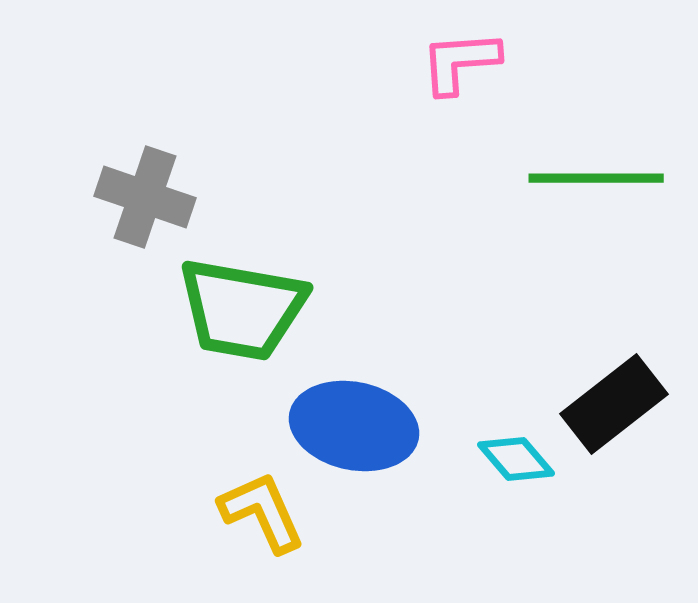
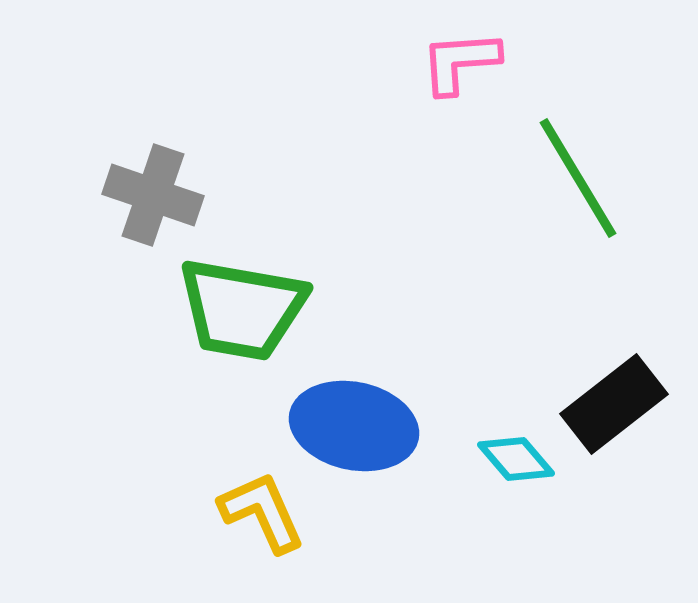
green line: moved 18 px left; rotated 59 degrees clockwise
gray cross: moved 8 px right, 2 px up
